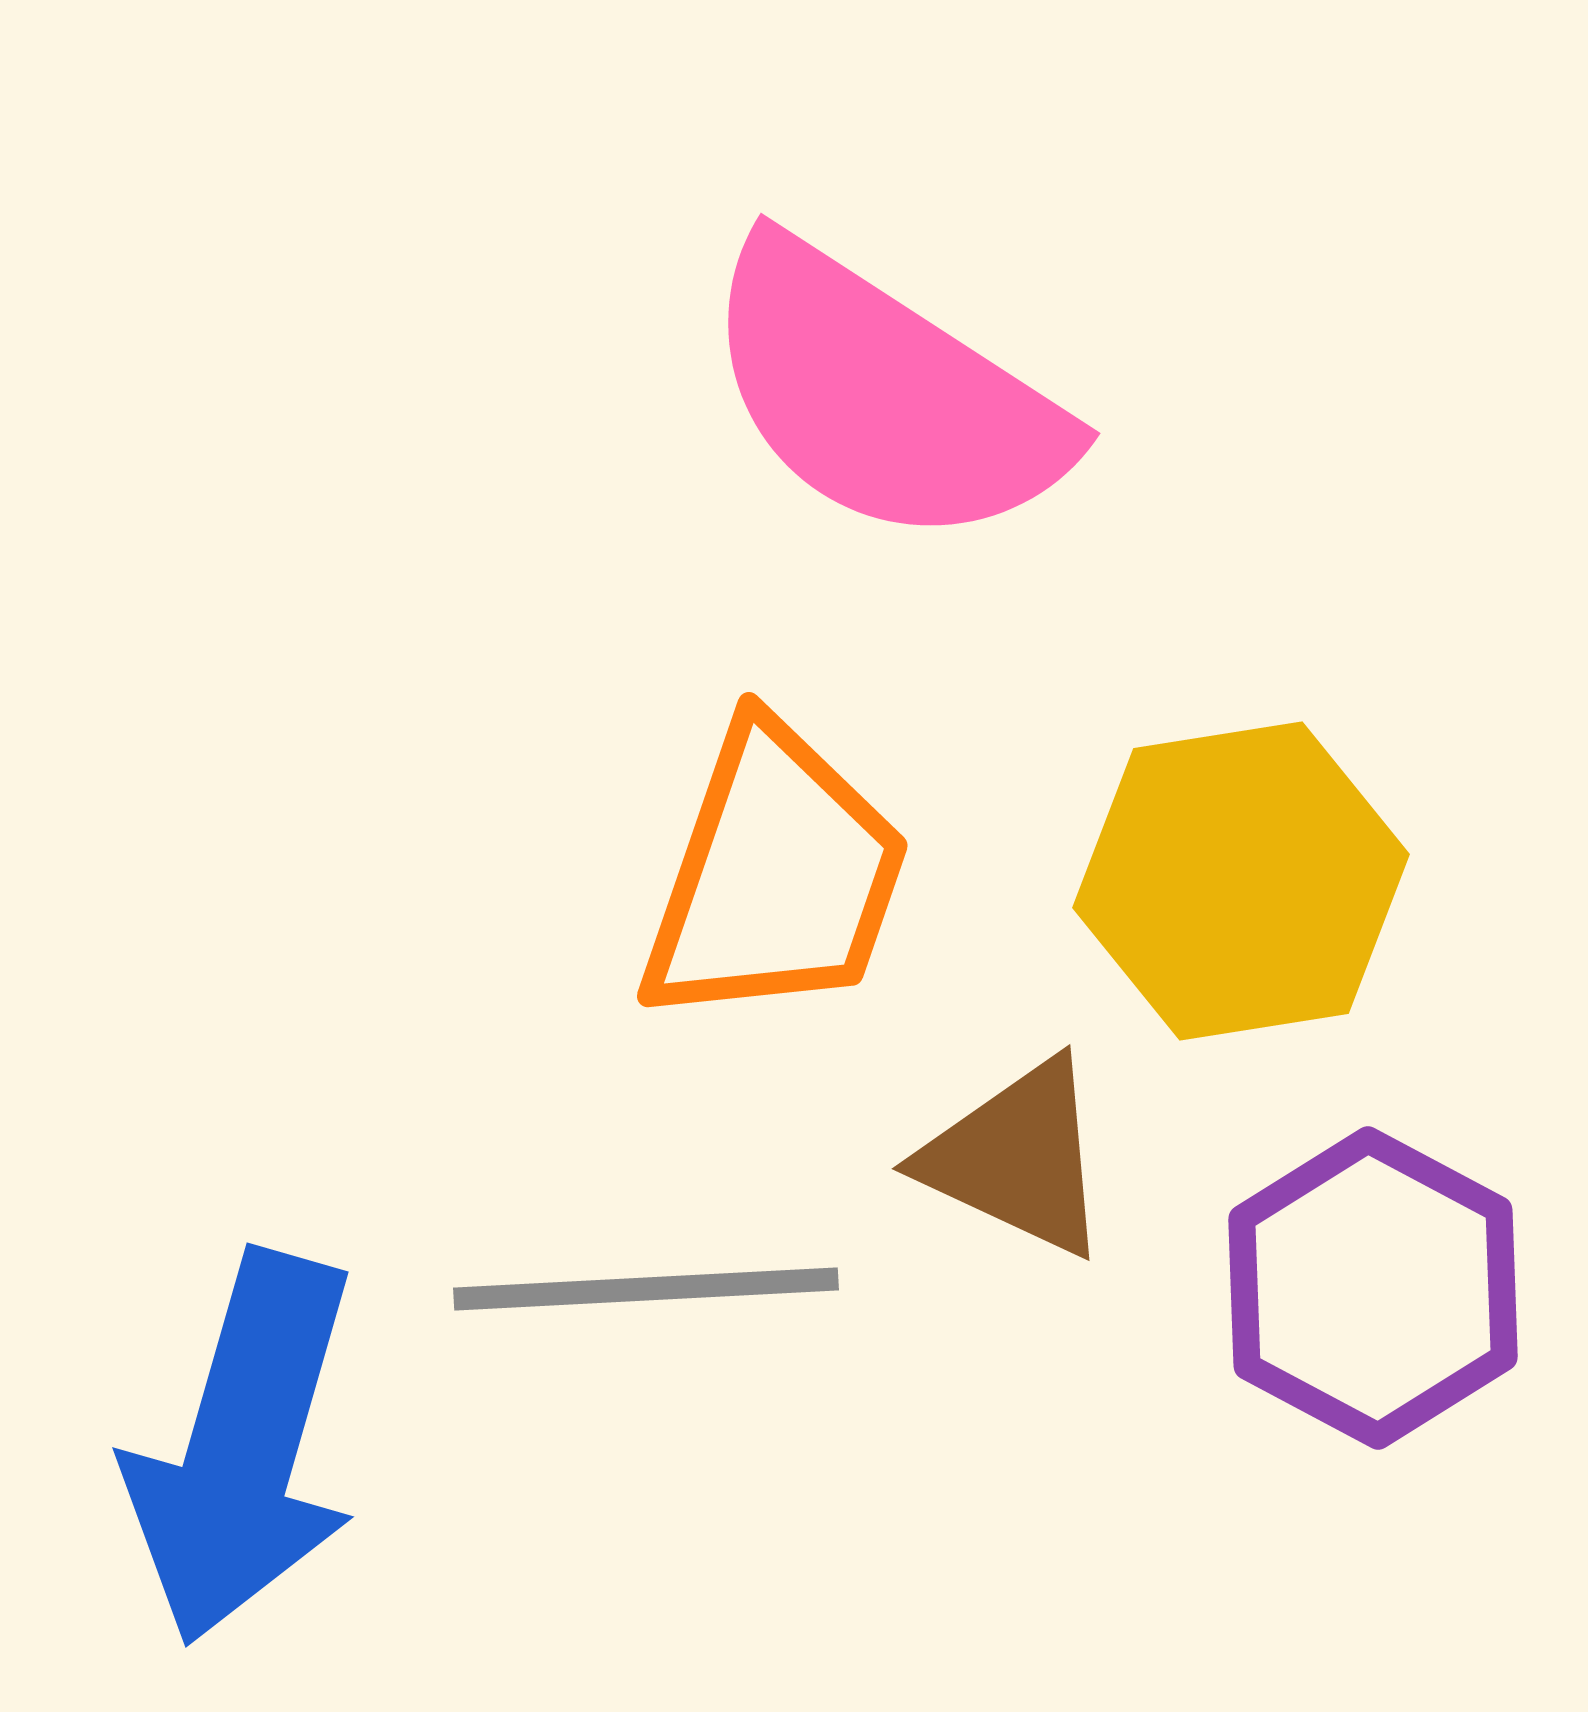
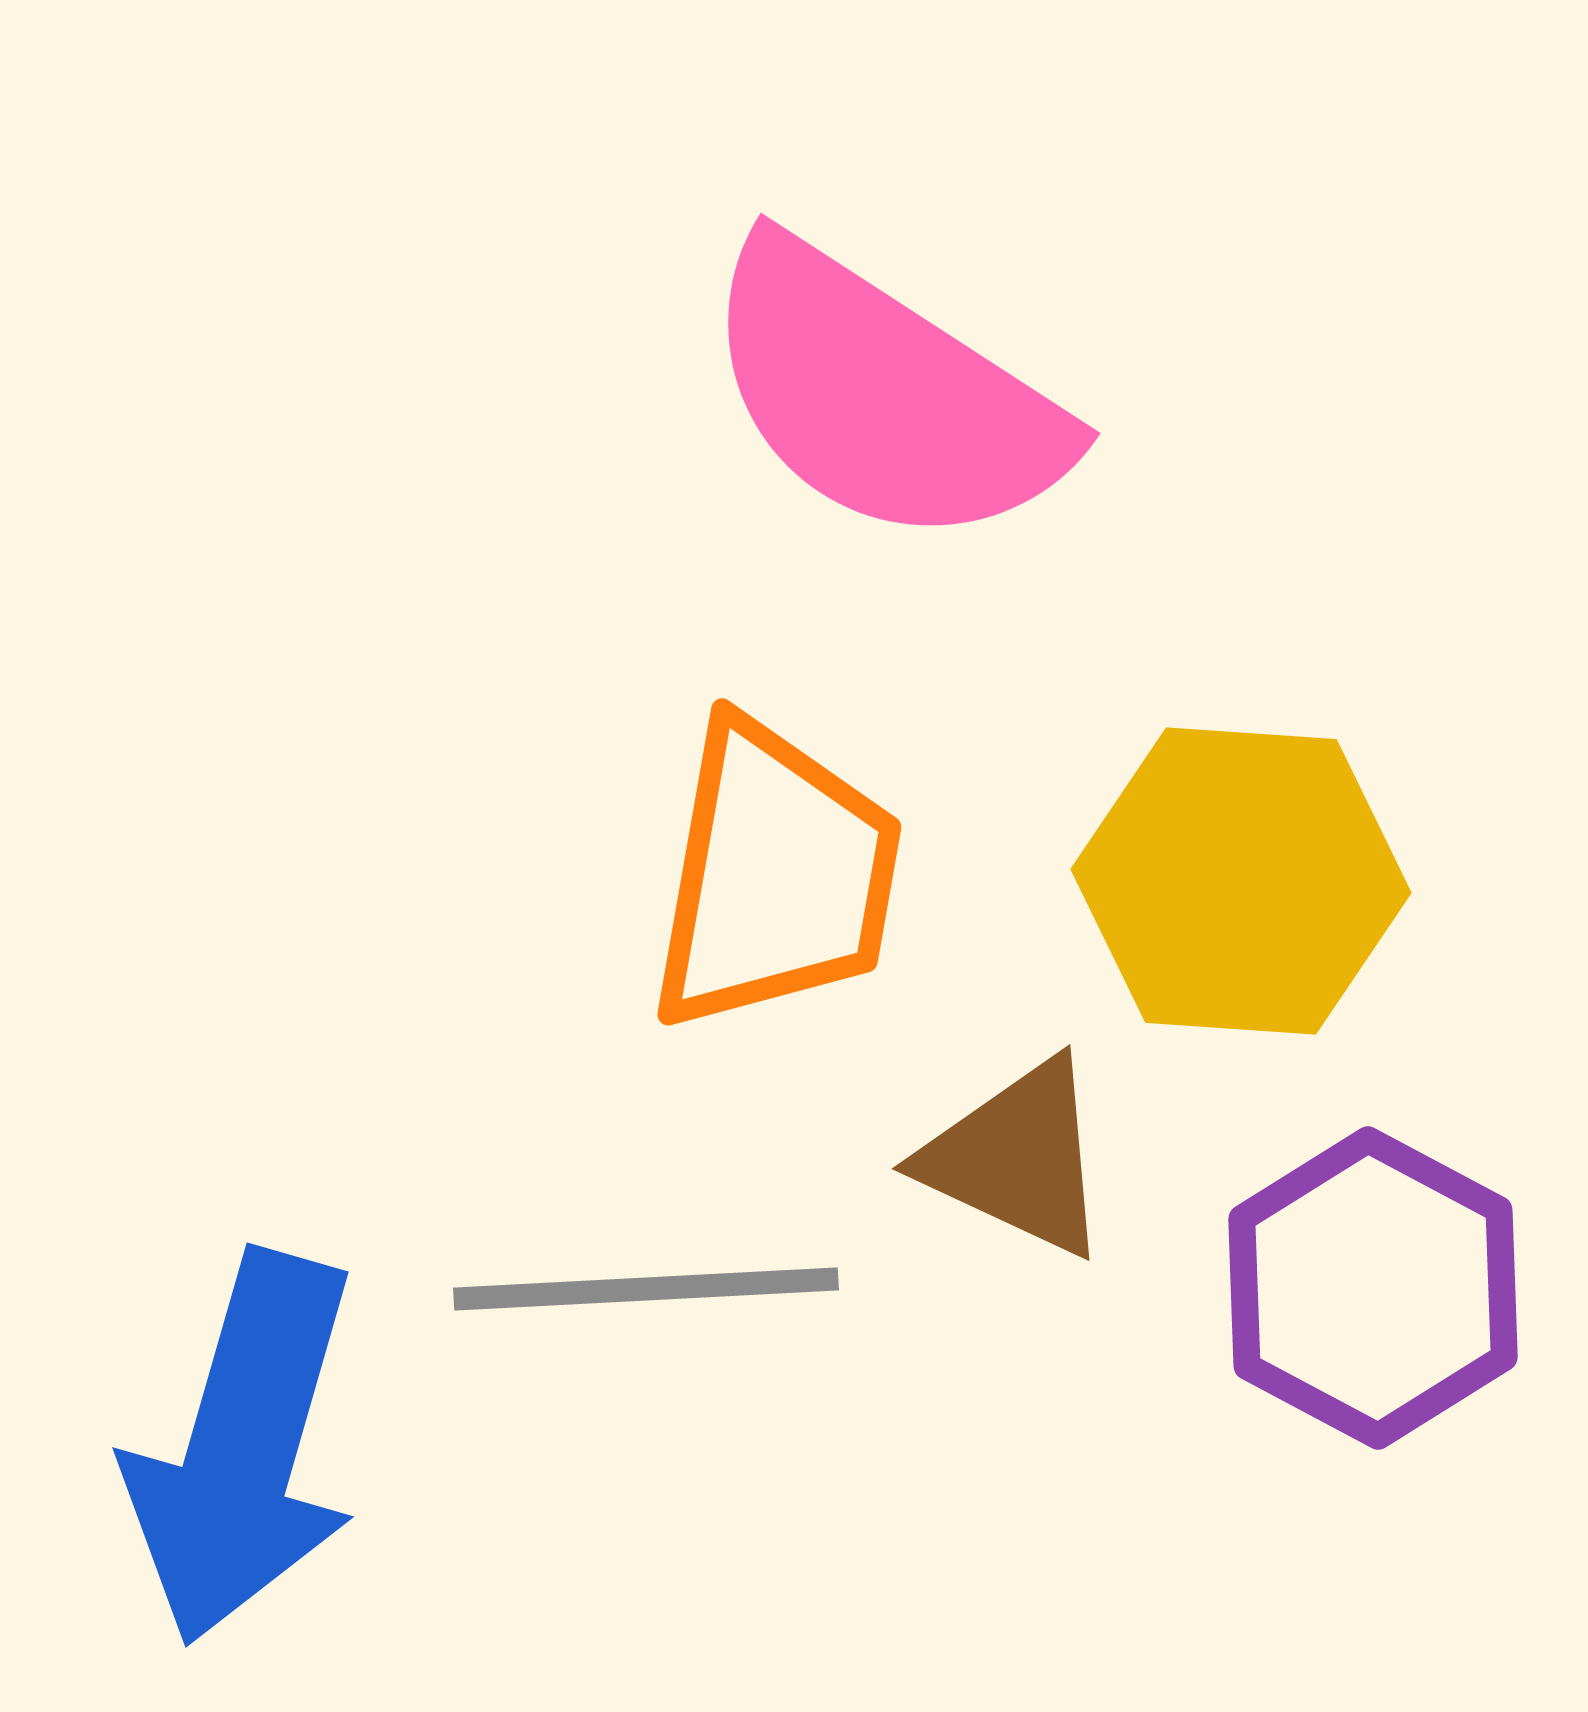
orange trapezoid: rotated 9 degrees counterclockwise
yellow hexagon: rotated 13 degrees clockwise
